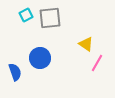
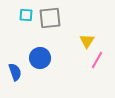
cyan square: rotated 32 degrees clockwise
yellow triangle: moved 1 px right, 3 px up; rotated 28 degrees clockwise
pink line: moved 3 px up
